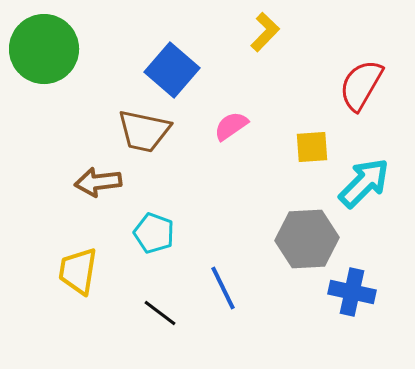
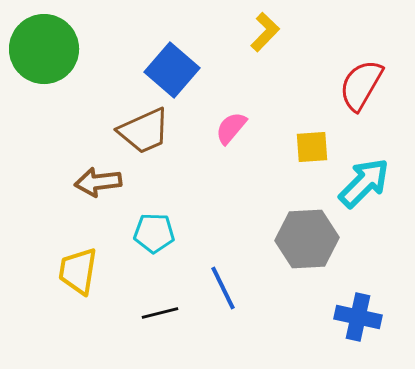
pink semicircle: moved 2 px down; rotated 15 degrees counterclockwise
brown trapezoid: rotated 36 degrees counterclockwise
cyan pentagon: rotated 18 degrees counterclockwise
blue cross: moved 6 px right, 25 px down
black line: rotated 51 degrees counterclockwise
